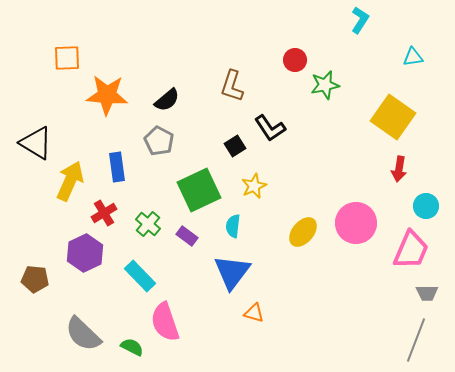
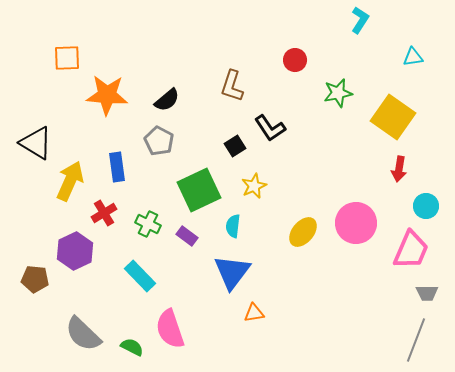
green star: moved 13 px right, 8 px down
green cross: rotated 15 degrees counterclockwise
purple hexagon: moved 10 px left, 2 px up
orange triangle: rotated 25 degrees counterclockwise
pink semicircle: moved 5 px right, 7 px down
